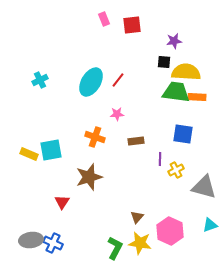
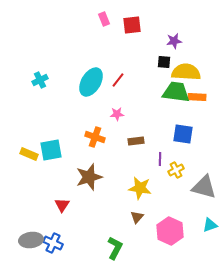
red triangle: moved 3 px down
yellow star: moved 55 px up
